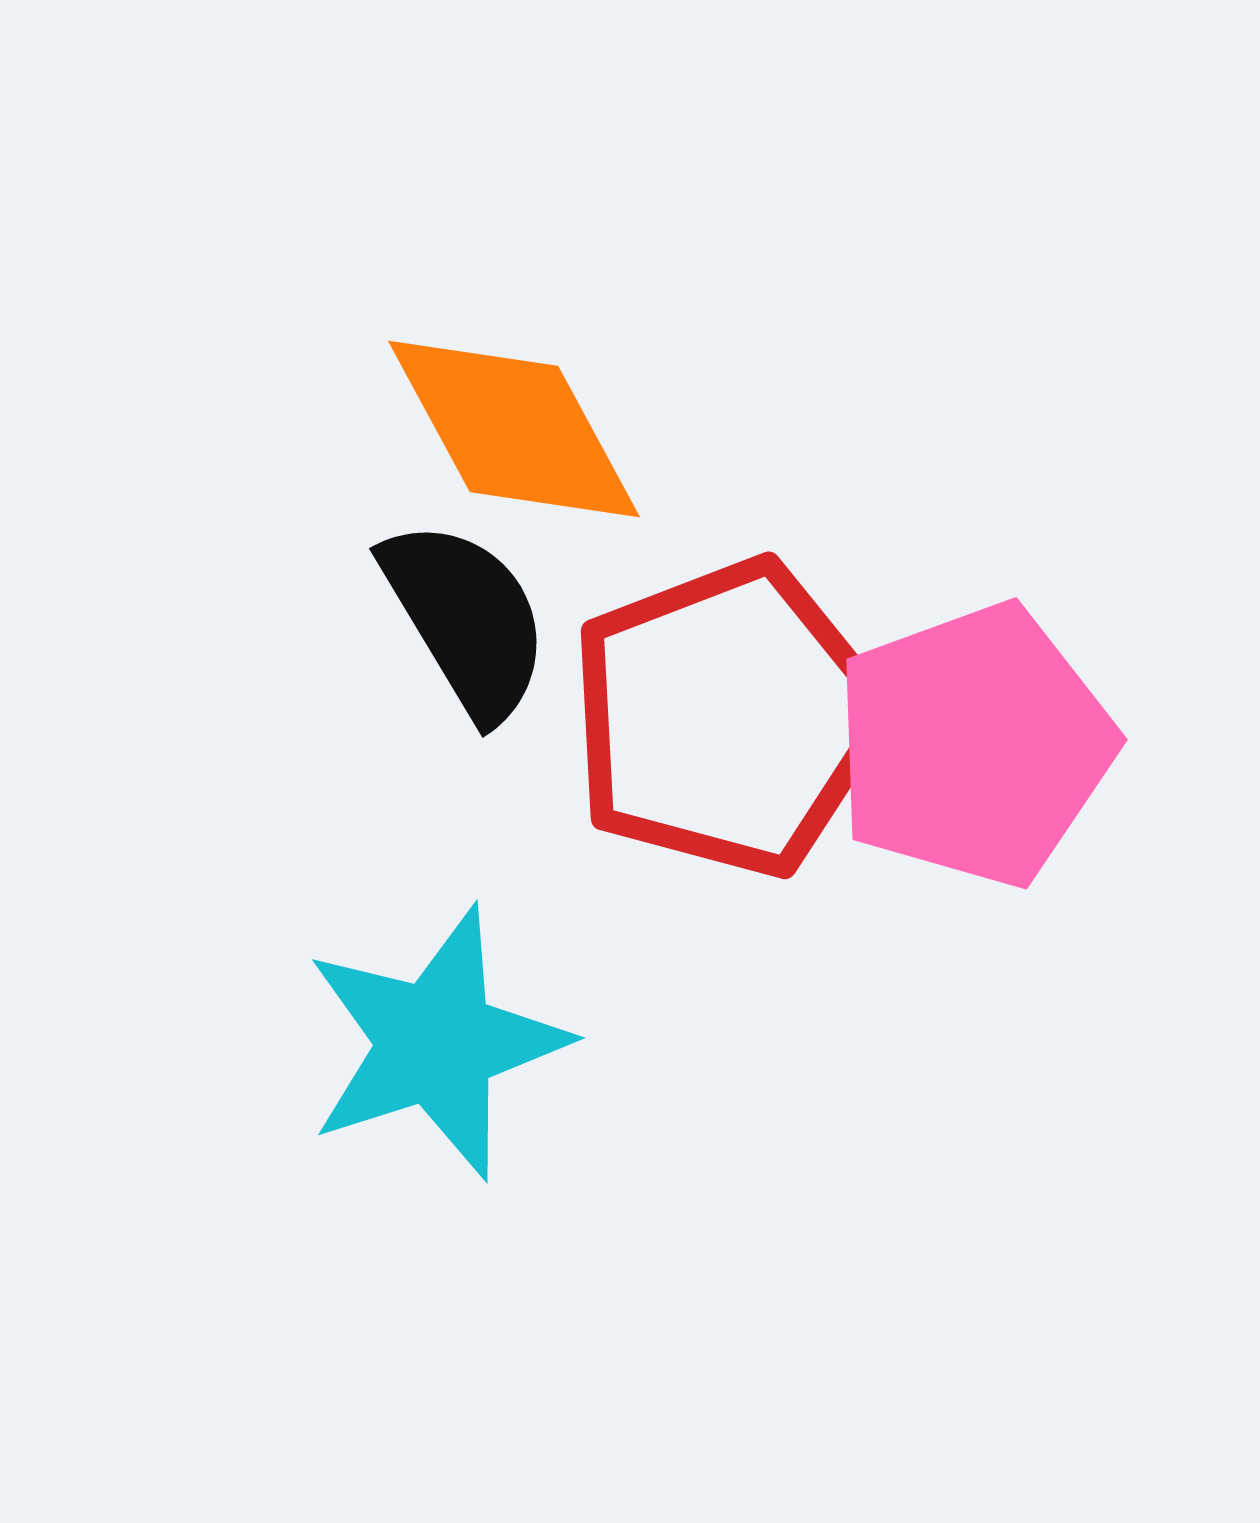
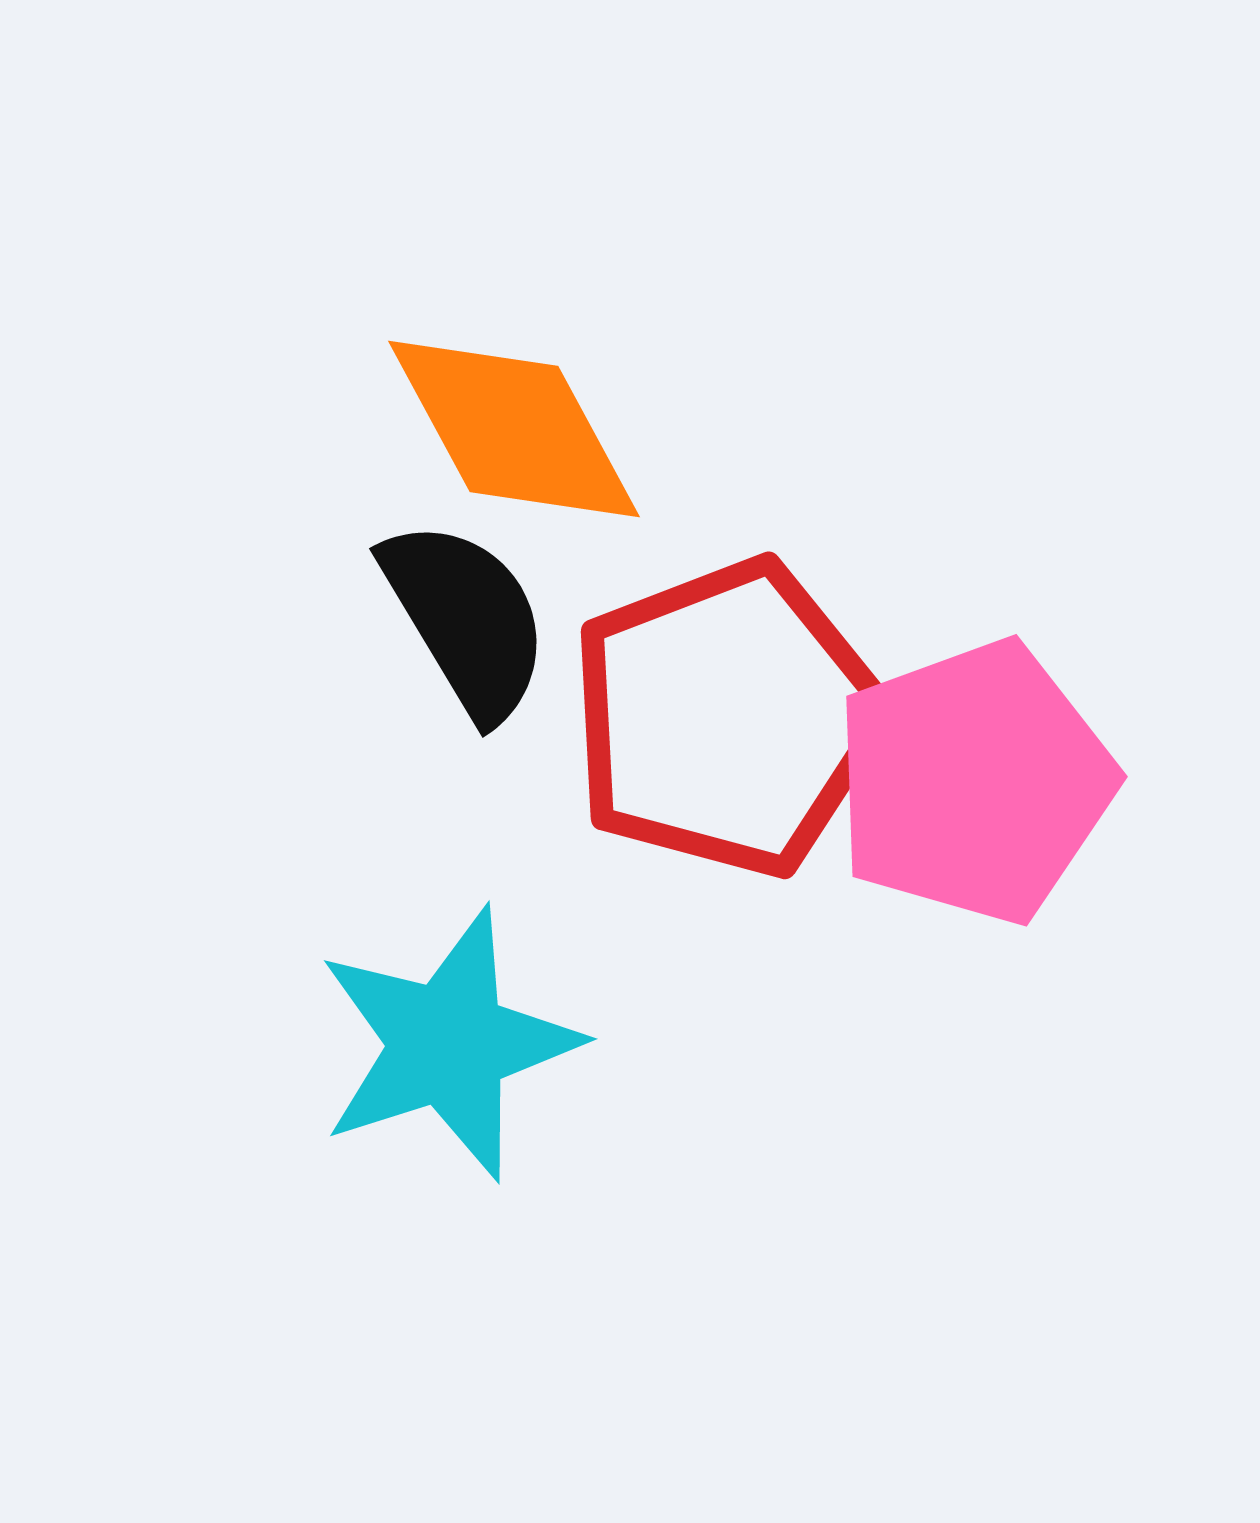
pink pentagon: moved 37 px down
cyan star: moved 12 px right, 1 px down
